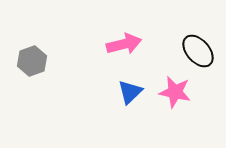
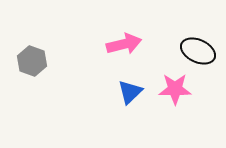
black ellipse: rotated 24 degrees counterclockwise
gray hexagon: rotated 20 degrees counterclockwise
pink star: moved 3 px up; rotated 12 degrees counterclockwise
